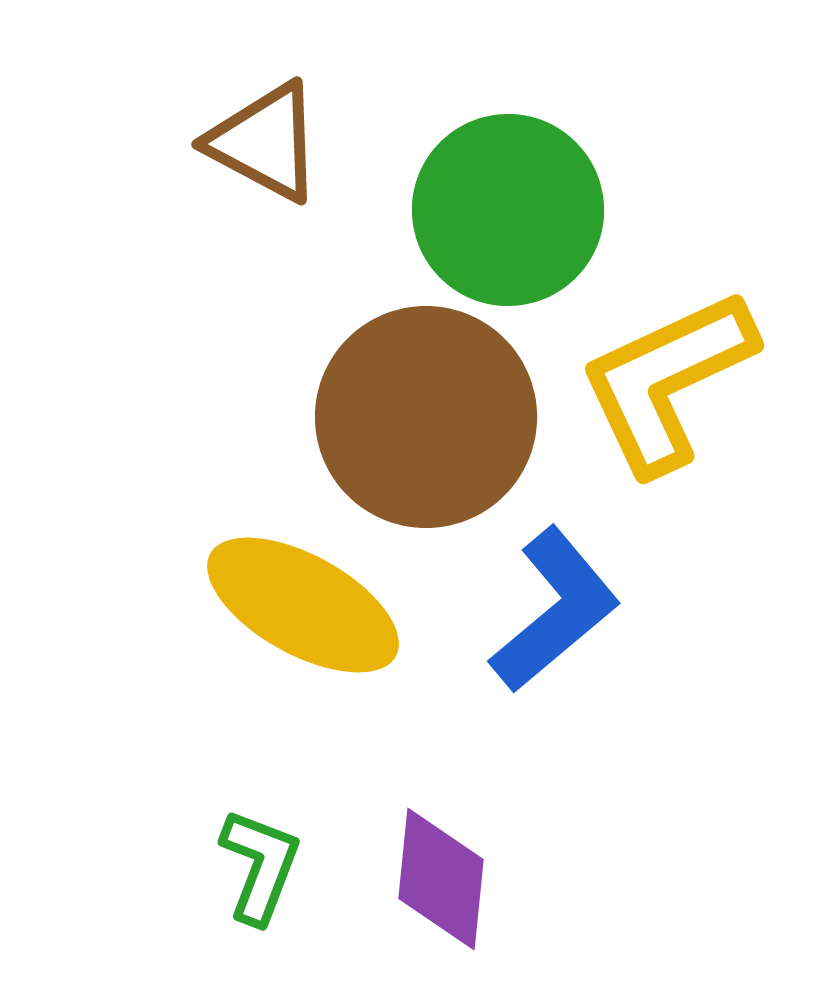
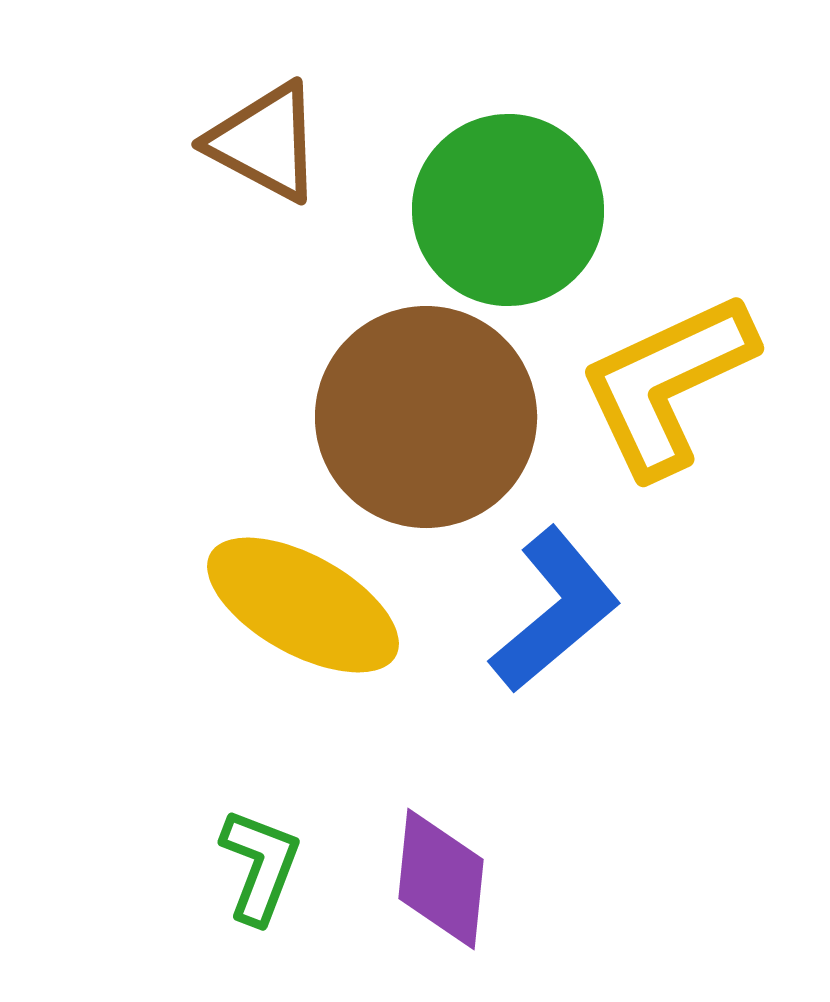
yellow L-shape: moved 3 px down
